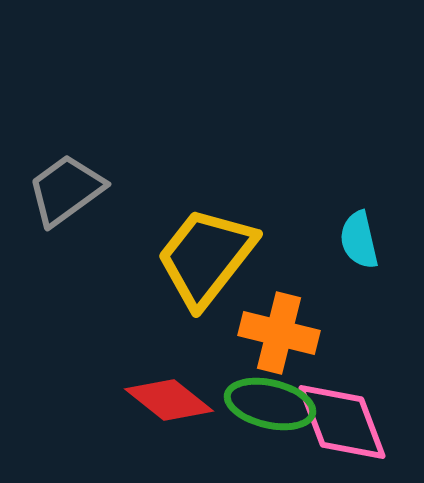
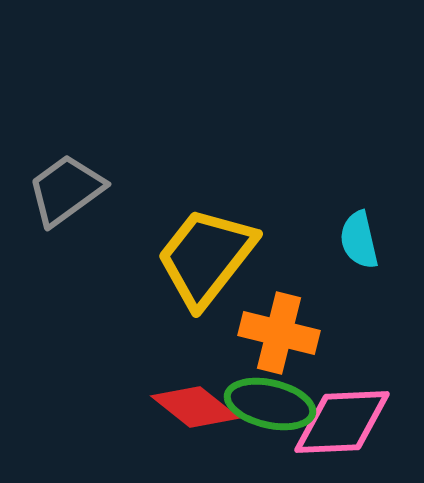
red diamond: moved 26 px right, 7 px down
pink diamond: rotated 72 degrees counterclockwise
